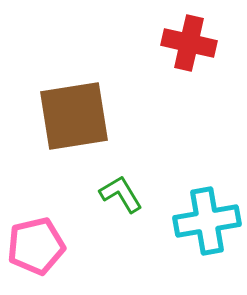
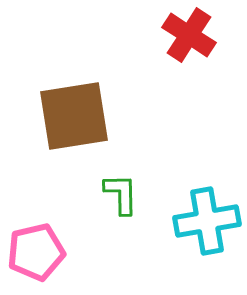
red cross: moved 8 px up; rotated 20 degrees clockwise
green L-shape: rotated 30 degrees clockwise
pink pentagon: moved 6 px down
